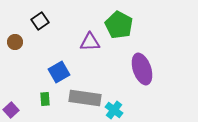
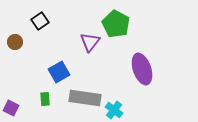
green pentagon: moved 3 px left, 1 px up
purple triangle: rotated 50 degrees counterclockwise
purple square: moved 2 px up; rotated 21 degrees counterclockwise
